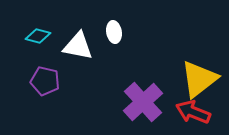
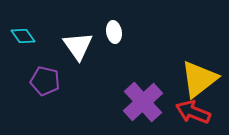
cyan diamond: moved 15 px left; rotated 40 degrees clockwise
white triangle: rotated 44 degrees clockwise
